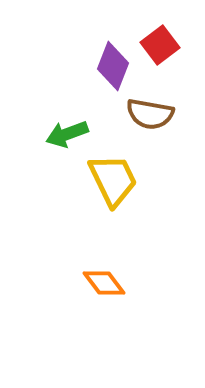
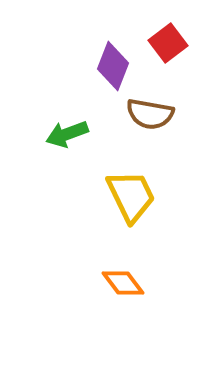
red square: moved 8 px right, 2 px up
yellow trapezoid: moved 18 px right, 16 px down
orange diamond: moved 19 px right
